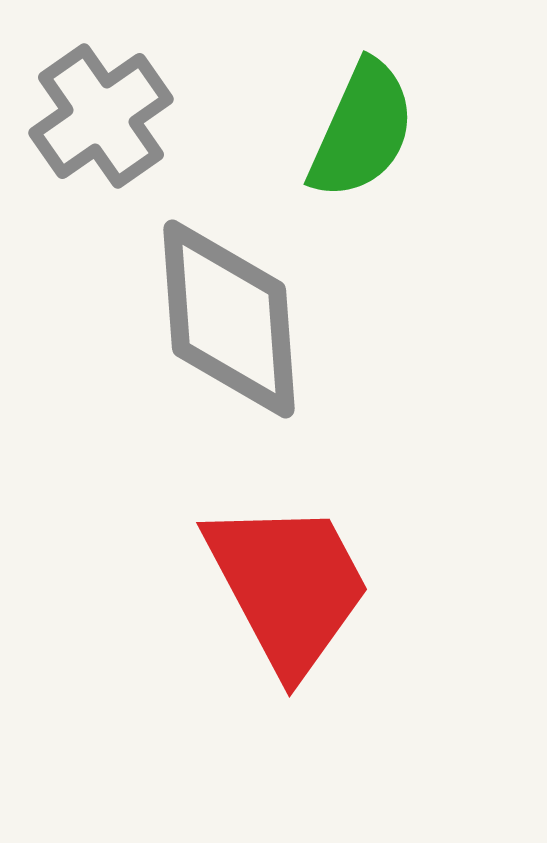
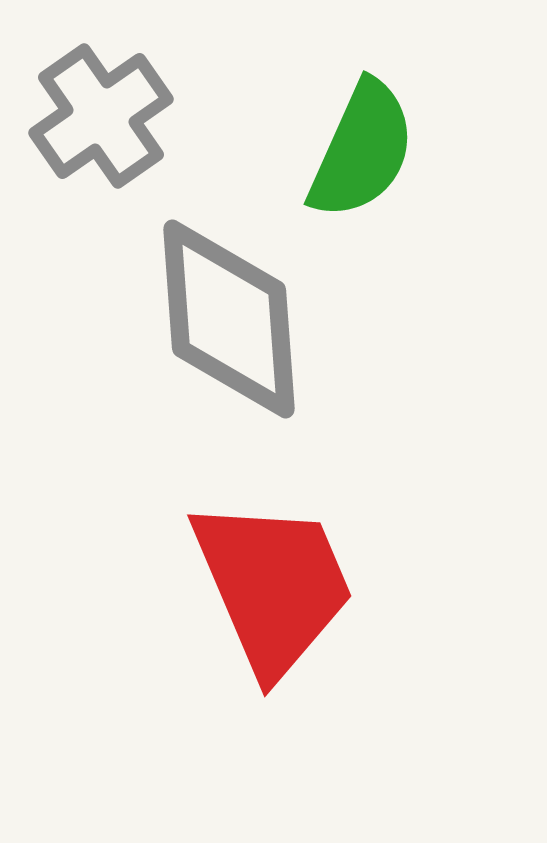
green semicircle: moved 20 px down
red trapezoid: moved 15 px left; rotated 5 degrees clockwise
